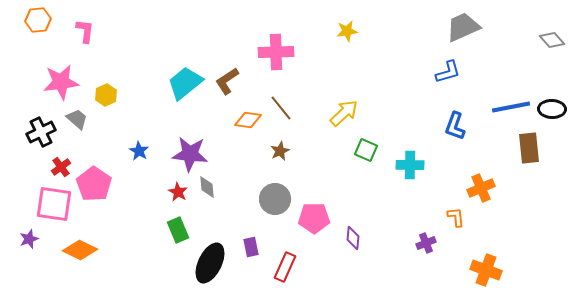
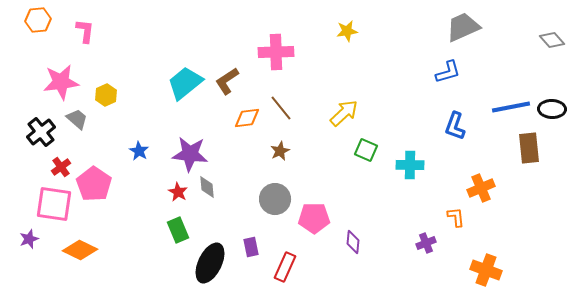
orange diamond at (248, 120): moved 1 px left, 2 px up; rotated 16 degrees counterclockwise
black cross at (41, 132): rotated 12 degrees counterclockwise
purple diamond at (353, 238): moved 4 px down
